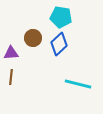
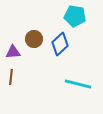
cyan pentagon: moved 14 px right, 1 px up
brown circle: moved 1 px right, 1 px down
blue diamond: moved 1 px right
purple triangle: moved 2 px right, 1 px up
